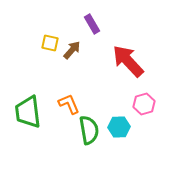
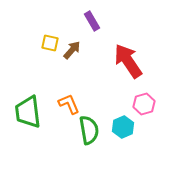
purple rectangle: moved 3 px up
red arrow: rotated 9 degrees clockwise
cyan hexagon: moved 4 px right; rotated 20 degrees counterclockwise
